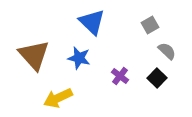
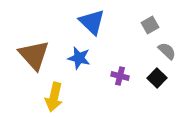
purple cross: rotated 24 degrees counterclockwise
yellow arrow: moved 4 px left, 1 px up; rotated 52 degrees counterclockwise
